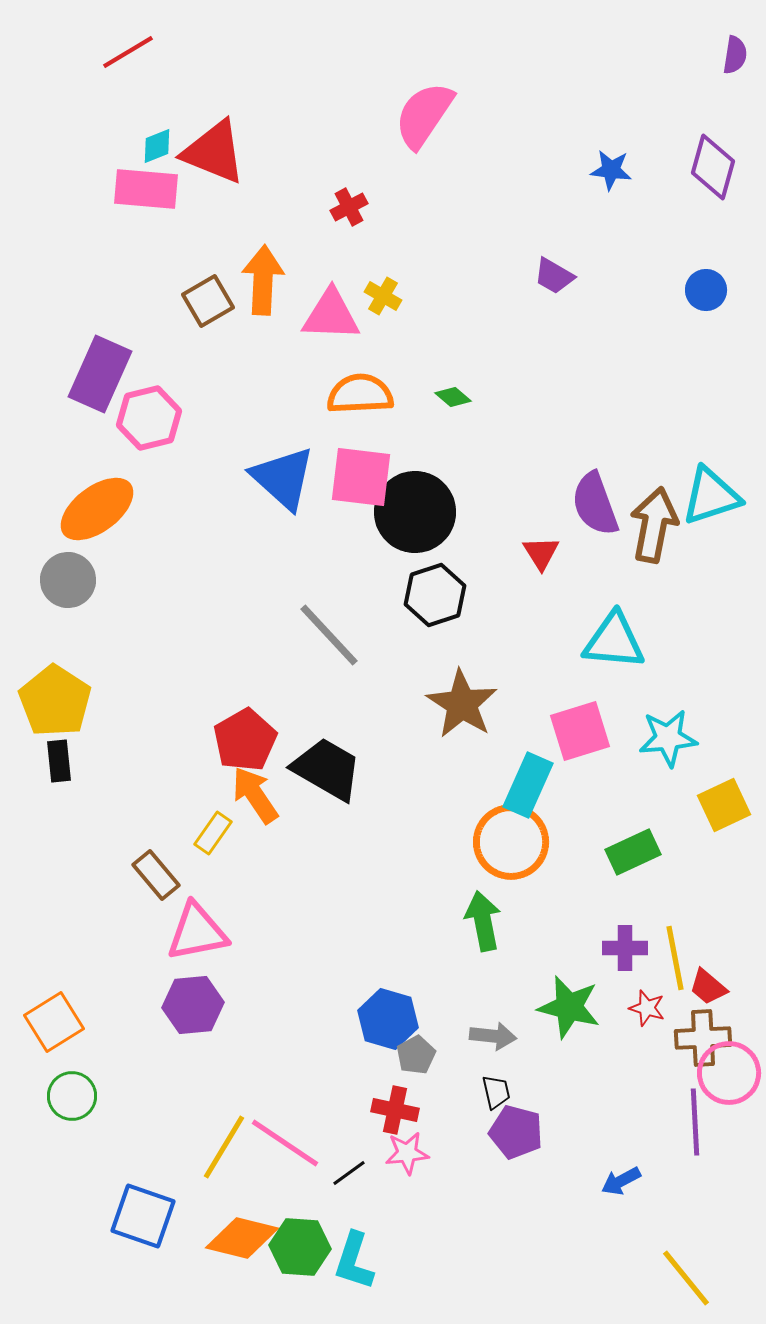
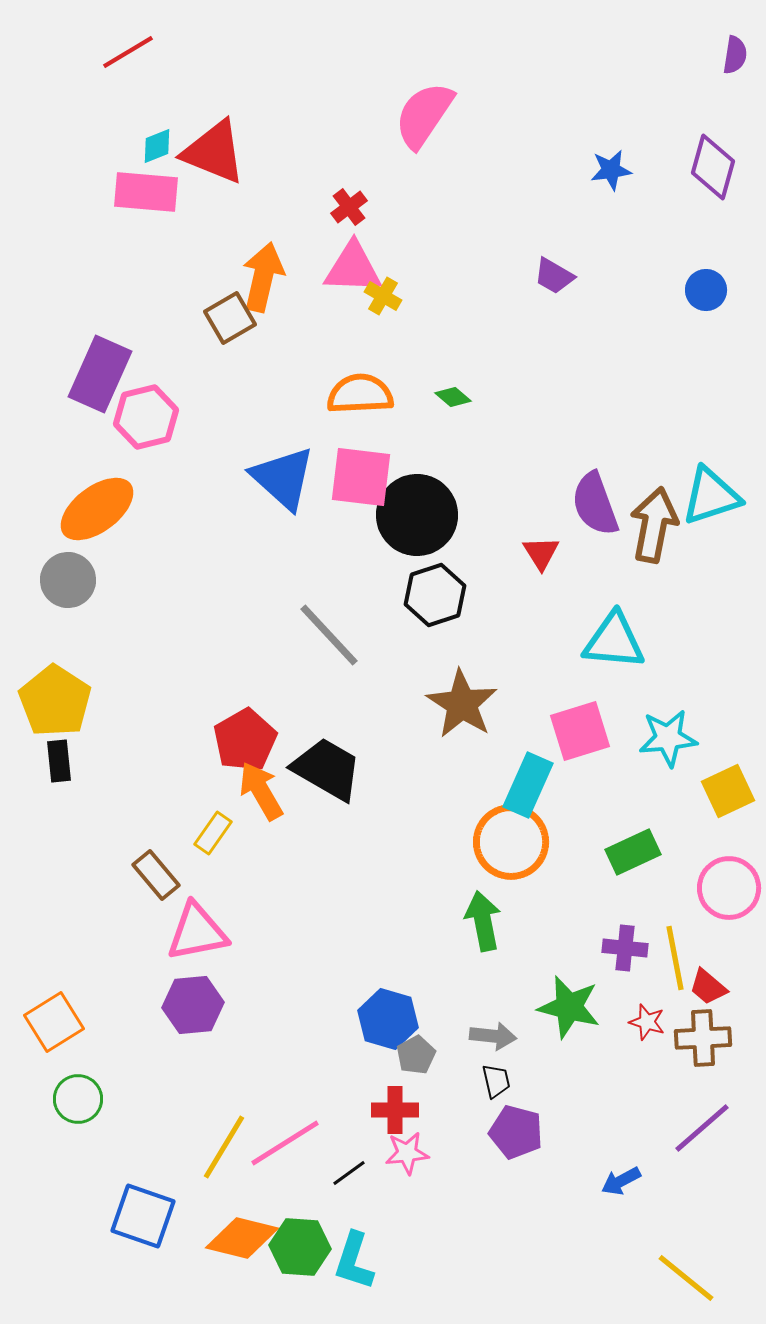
blue star at (611, 170): rotated 15 degrees counterclockwise
pink rectangle at (146, 189): moved 3 px down
red cross at (349, 207): rotated 9 degrees counterclockwise
orange arrow at (263, 280): moved 3 px up; rotated 10 degrees clockwise
brown square at (208, 301): moved 22 px right, 17 px down
pink triangle at (331, 315): moved 22 px right, 47 px up
pink hexagon at (149, 418): moved 3 px left, 1 px up
black circle at (415, 512): moved 2 px right, 3 px down
orange arrow at (255, 795): moved 6 px right, 4 px up; rotated 4 degrees clockwise
yellow square at (724, 805): moved 4 px right, 14 px up
purple cross at (625, 948): rotated 6 degrees clockwise
red star at (647, 1008): moved 14 px down
pink circle at (729, 1073): moved 185 px up
black trapezoid at (496, 1092): moved 11 px up
green circle at (72, 1096): moved 6 px right, 3 px down
red cross at (395, 1110): rotated 12 degrees counterclockwise
purple line at (695, 1122): moved 7 px right, 6 px down; rotated 52 degrees clockwise
pink line at (285, 1143): rotated 66 degrees counterclockwise
yellow line at (686, 1278): rotated 12 degrees counterclockwise
